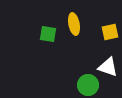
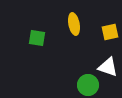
green square: moved 11 px left, 4 px down
